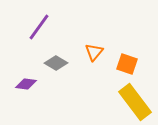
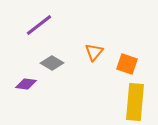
purple line: moved 2 px up; rotated 16 degrees clockwise
gray diamond: moved 4 px left
yellow rectangle: rotated 42 degrees clockwise
